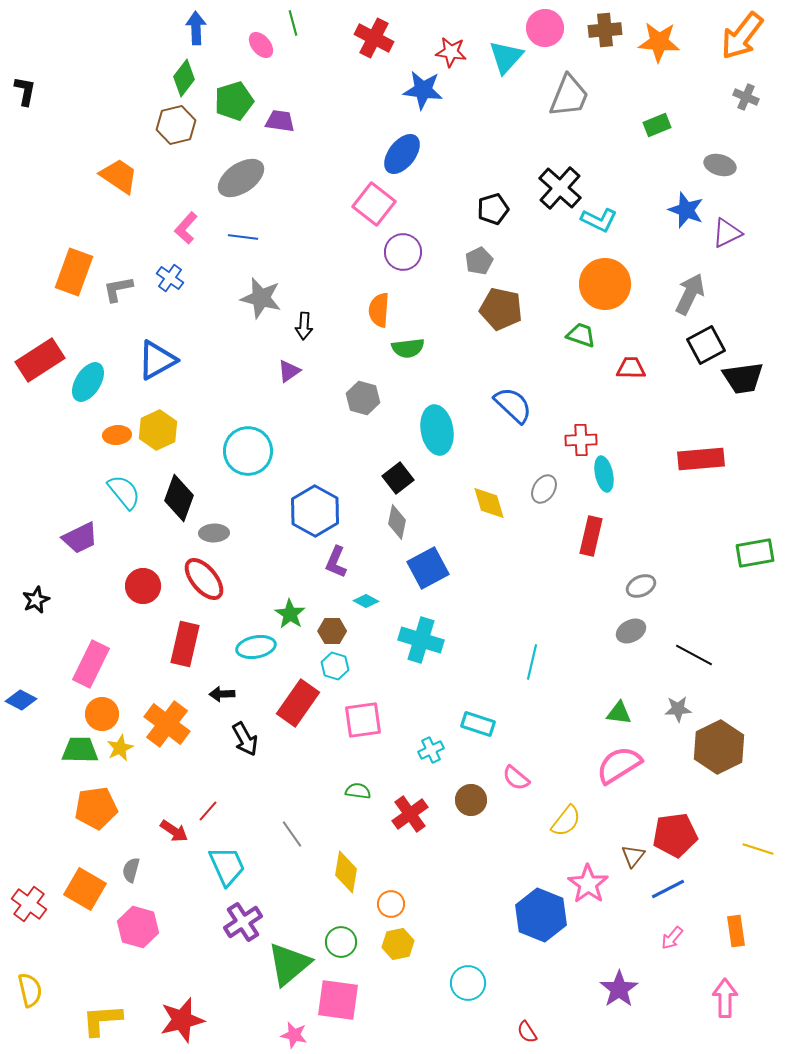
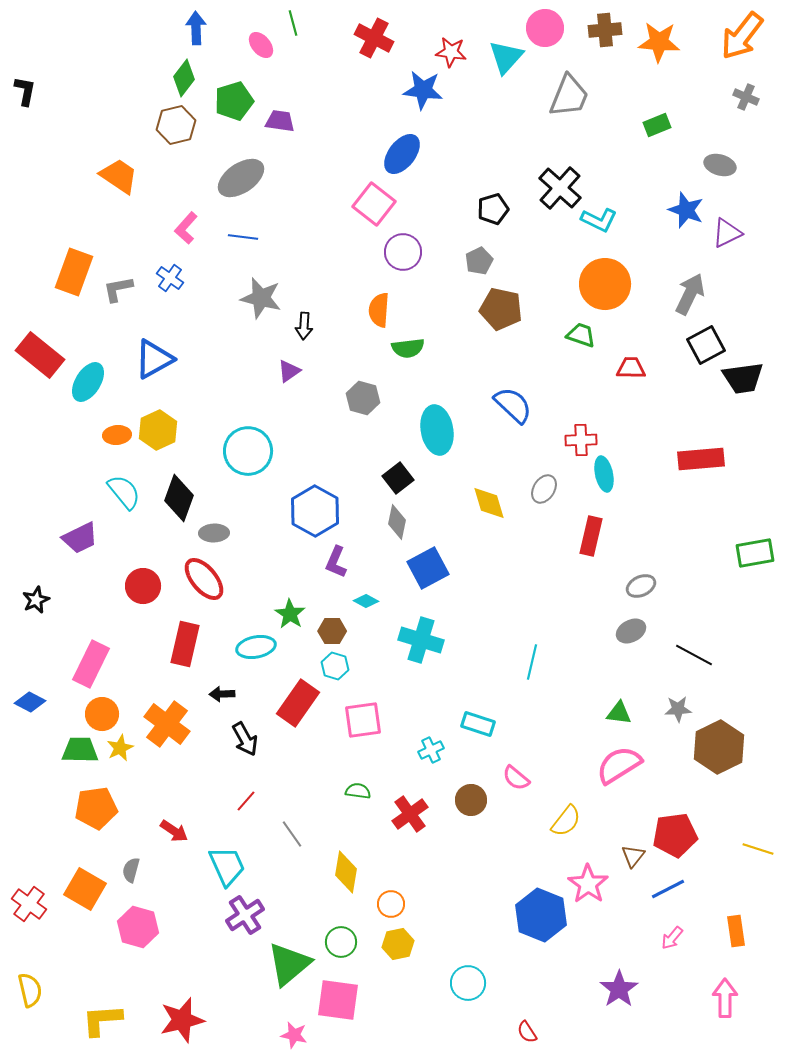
red rectangle at (40, 360): moved 5 px up; rotated 72 degrees clockwise
blue triangle at (157, 360): moved 3 px left, 1 px up
blue diamond at (21, 700): moved 9 px right, 2 px down
red line at (208, 811): moved 38 px right, 10 px up
purple cross at (243, 922): moved 2 px right, 7 px up
